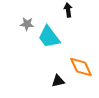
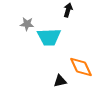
black arrow: rotated 24 degrees clockwise
cyan trapezoid: rotated 55 degrees counterclockwise
black triangle: moved 2 px right
